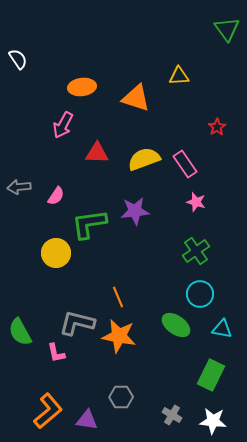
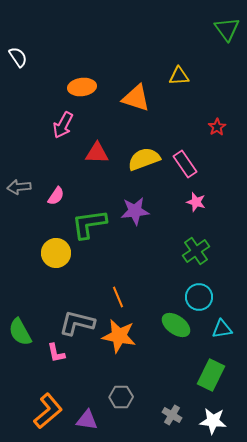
white semicircle: moved 2 px up
cyan circle: moved 1 px left, 3 px down
cyan triangle: rotated 20 degrees counterclockwise
